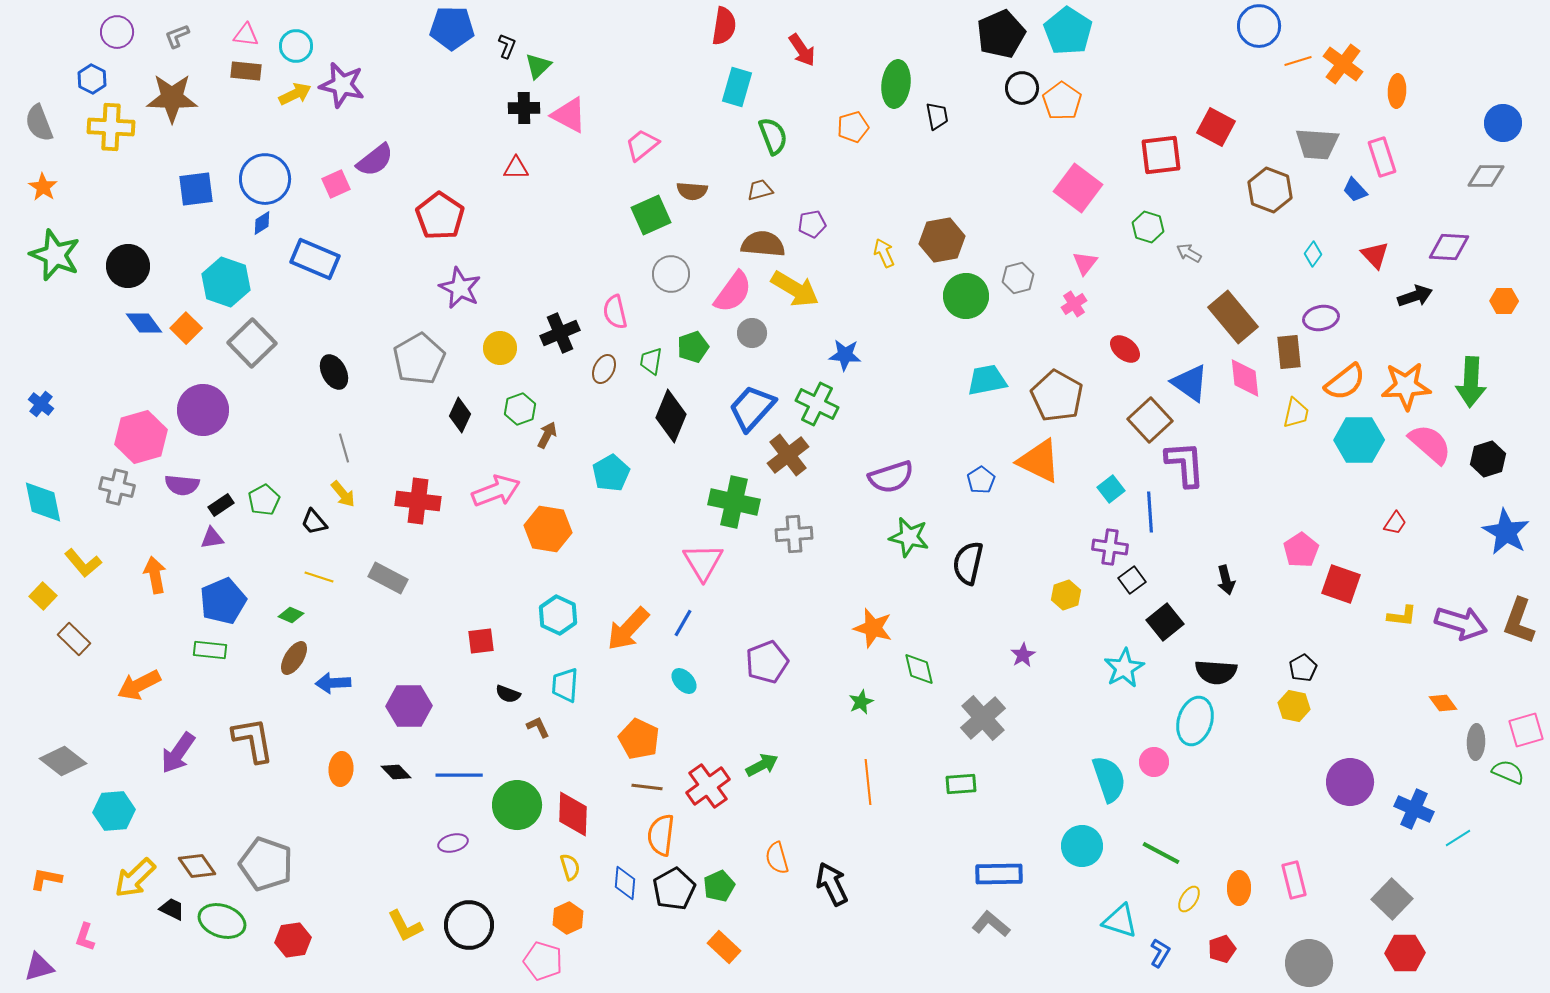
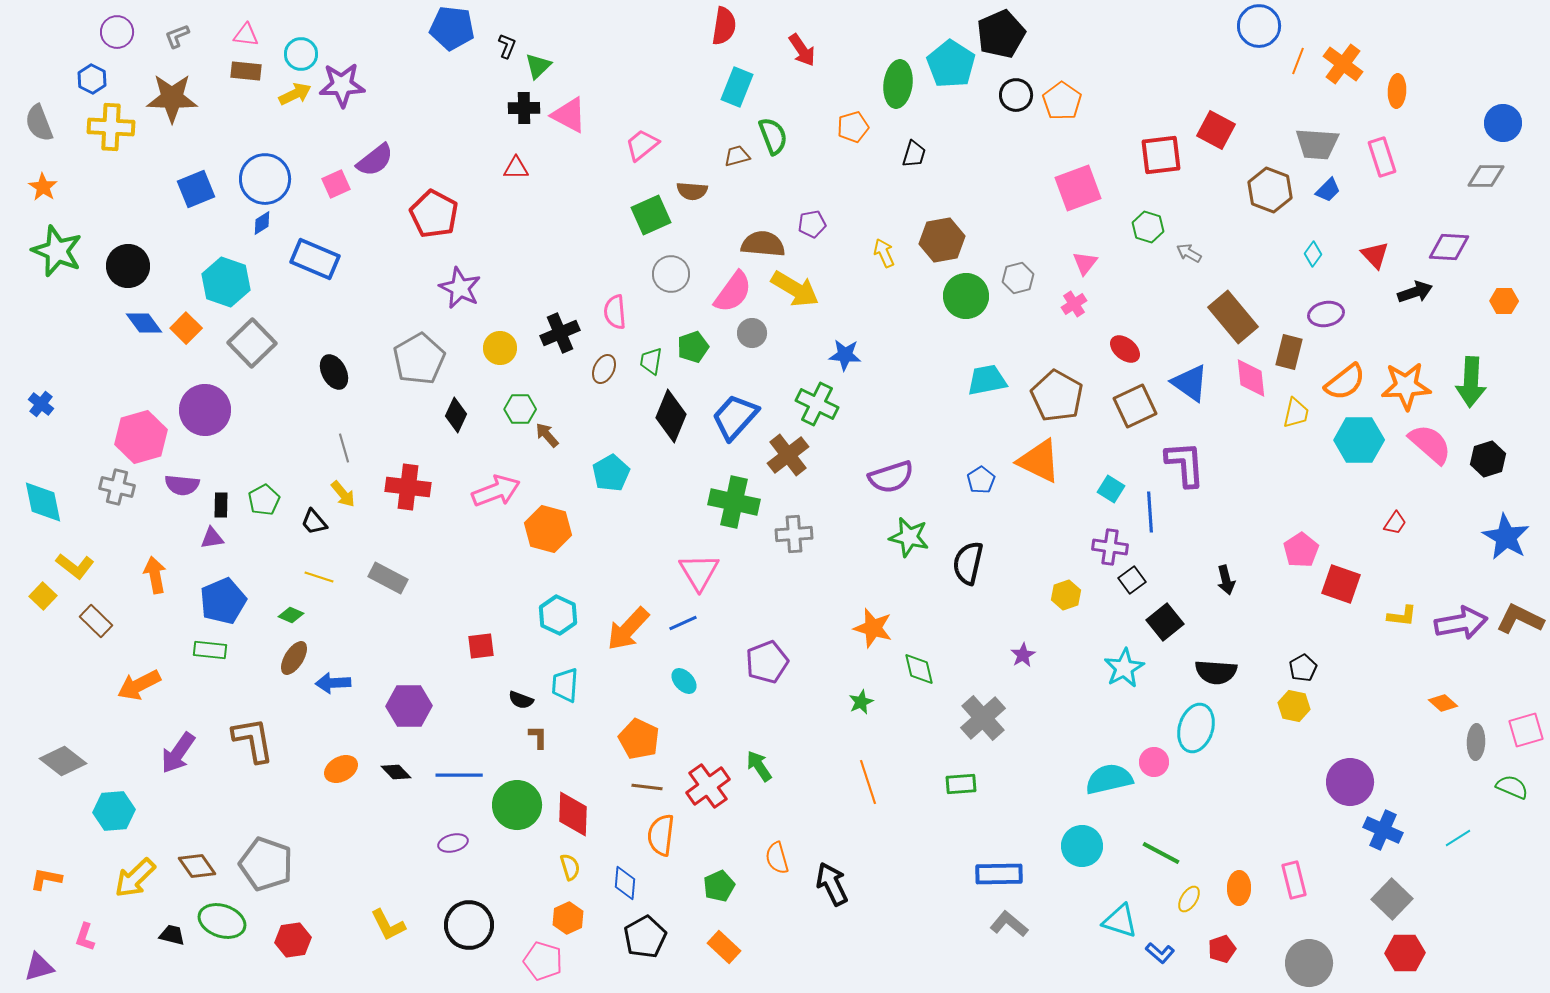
blue pentagon at (452, 28): rotated 6 degrees clockwise
cyan pentagon at (1068, 31): moved 117 px left, 33 px down
cyan circle at (296, 46): moved 5 px right, 8 px down
orange line at (1298, 61): rotated 52 degrees counterclockwise
green ellipse at (896, 84): moved 2 px right
purple star at (342, 85): rotated 15 degrees counterclockwise
cyan rectangle at (737, 87): rotated 6 degrees clockwise
black circle at (1022, 88): moved 6 px left, 7 px down
black trapezoid at (937, 116): moved 23 px left, 38 px down; rotated 28 degrees clockwise
red square at (1216, 127): moved 3 px down
pink square at (1078, 188): rotated 33 degrees clockwise
blue square at (196, 189): rotated 15 degrees counterclockwise
brown trapezoid at (760, 190): moved 23 px left, 34 px up
blue trapezoid at (1355, 190): moved 27 px left; rotated 92 degrees counterclockwise
red pentagon at (440, 216): moved 6 px left, 2 px up; rotated 6 degrees counterclockwise
green star at (55, 255): moved 2 px right, 4 px up
black arrow at (1415, 296): moved 4 px up
pink semicircle at (615, 312): rotated 8 degrees clockwise
purple ellipse at (1321, 318): moved 5 px right, 4 px up
brown rectangle at (1289, 352): rotated 20 degrees clockwise
pink diamond at (1245, 378): moved 6 px right
blue trapezoid at (752, 408): moved 17 px left, 9 px down
green hexagon at (520, 409): rotated 20 degrees clockwise
purple circle at (203, 410): moved 2 px right
black diamond at (460, 415): moved 4 px left
brown square at (1150, 420): moved 15 px left, 14 px up; rotated 18 degrees clockwise
brown arrow at (547, 435): rotated 68 degrees counterclockwise
cyan square at (1111, 489): rotated 20 degrees counterclockwise
red cross at (418, 501): moved 10 px left, 14 px up
black rectangle at (221, 505): rotated 55 degrees counterclockwise
orange hexagon at (548, 529): rotated 6 degrees clockwise
blue star at (1506, 532): moved 5 px down
pink triangle at (703, 562): moved 4 px left, 10 px down
yellow L-shape at (83, 563): moved 8 px left, 3 px down; rotated 12 degrees counterclockwise
brown L-shape at (1519, 621): moved 1 px right, 2 px up; rotated 96 degrees clockwise
blue line at (683, 623): rotated 36 degrees clockwise
purple arrow at (1461, 623): rotated 27 degrees counterclockwise
brown rectangle at (74, 639): moved 22 px right, 18 px up
red square at (481, 641): moved 5 px down
black semicircle at (508, 694): moved 13 px right, 6 px down
orange diamond at (1443, 703): rotated 12 degrees counterclockwise
cyan ellipse at (1195, 721): moved 1 px right, 7 px down
brown L-shape at (538, 727): moved 10 px down; rotated 25 degrees clockwise
green arrow at (762, 765): moved 3 px left, 1 px down; rotated 96 degrees counterclockwise
orange ellipse at (341, 769): rotated 56 degrees clockwise
green semicircle at (1508, 772): moved 4 px right, 15 px down
cyan semicircle at (1109, 779): rotated 84 degrees counterclockwise
orange line at (868, 782): rotated 12 degrees counterclockwise
blue cross at (1414, 809): moved 31 px left, 21 px down
black pentagon at (674, 889): moved 29 px left, 48 px down
black trapezoid at (172, 909): moved 26 px down; rotated 12 degrees counterclockwise
gray L-shape at (991, 924): moved 18 px right
yellow L-shape at (405, 926): moved 17 px left, 1 px up
blue L-shape at (1160, 953): rotated 100 degrees clockwise
